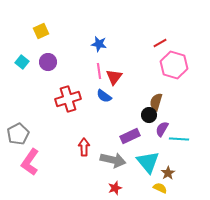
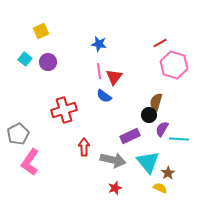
cyan square: moved 3 px right, 3 px up
red cross: moved 4 px left, 11 px down
